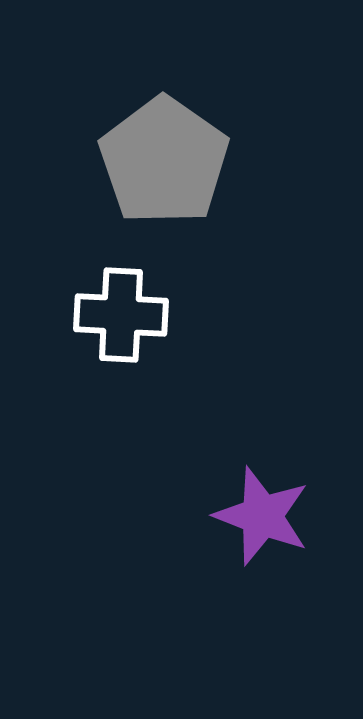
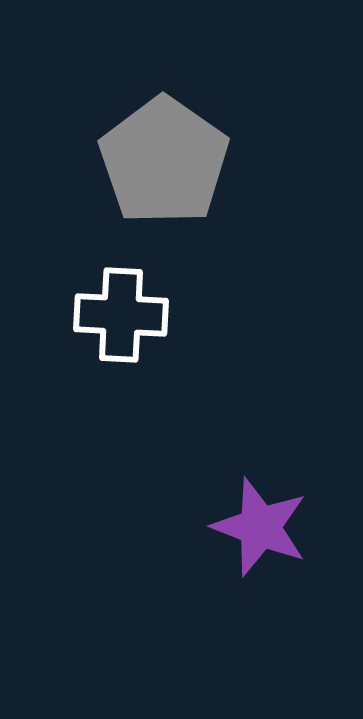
purple star: moved 2 px left, 11 px down
